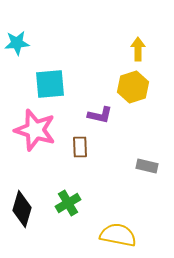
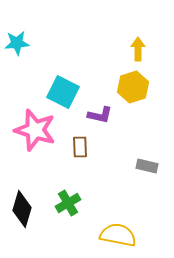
cyan square: moved 13 px right, 8 px down; rotated 32 degrees clockwise
